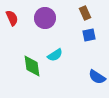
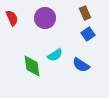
blue square: moved 1 px left, 1 px up; rotated 24 degrees counterclockwise
blue semicircle: moved 16 px left, 12 px up
